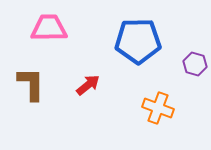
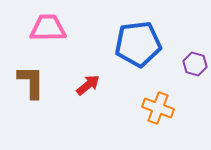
pink trapezoid: moved 1 px left
blue pentagon: moved 3 px down; rotated 6 degrees counterclockwise
brown L-shape: moved 2 px up
